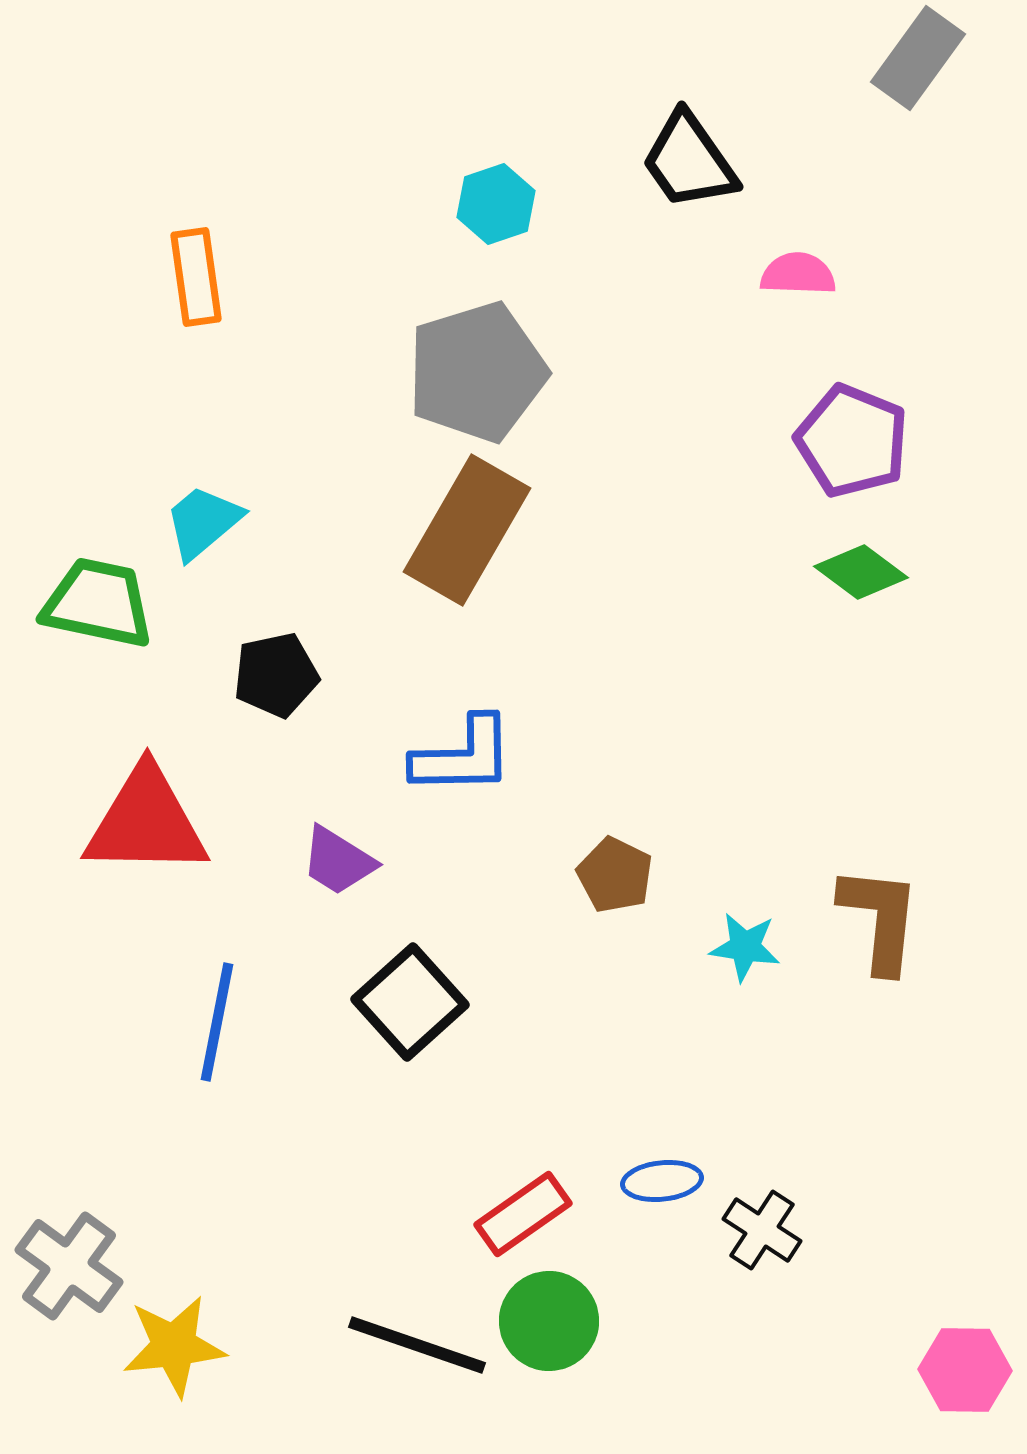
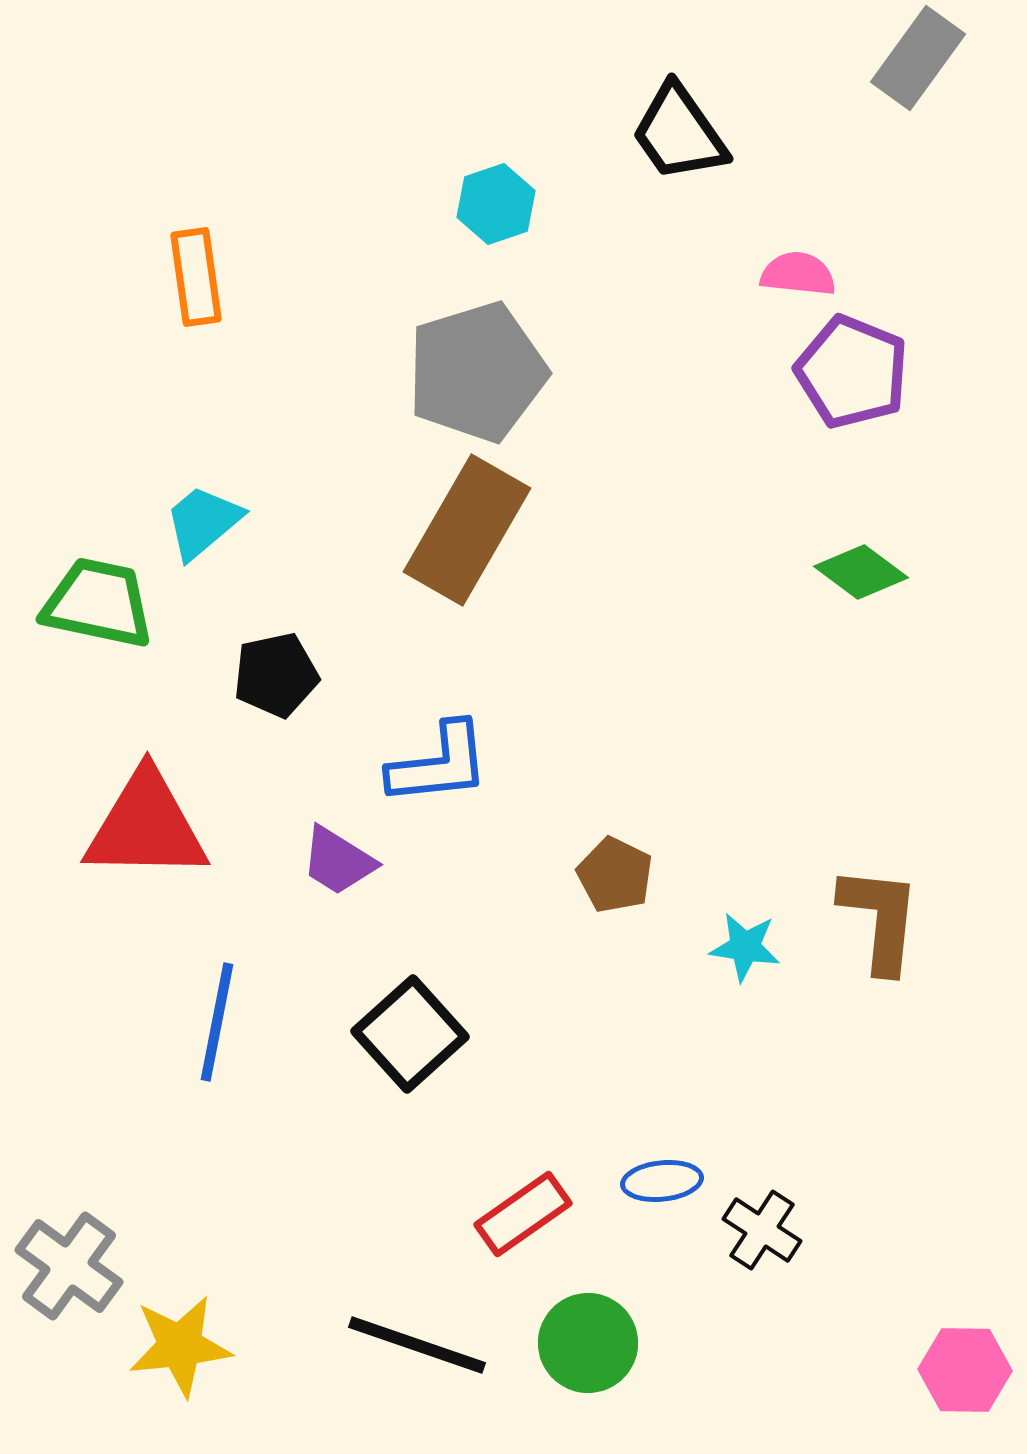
black trapezoid: moved 10 px left, 28 px up
pink semicircle: rotated 4 degrees clockwise
purple pentagon: moved 69 px up
blue L-shape: moved 24 px left, 8 px down; rotated 5 degrees counterclockwise
red triangle: moved 4 px down
black square: moved 32 px down
green circle: moved 39 px right, 22 px down
yellow star: moved 6 px right
